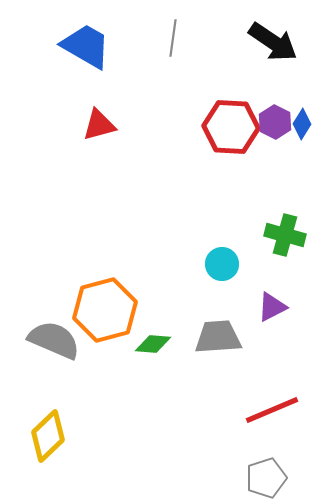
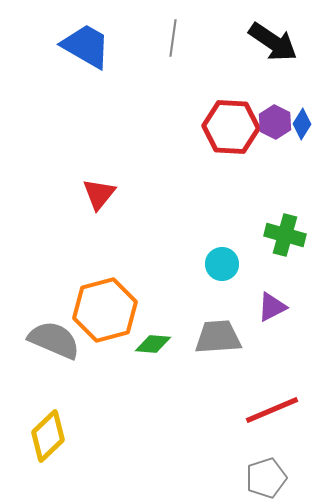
red triangle: moved 69 px down; rotated 36 degrees counterclockwise
